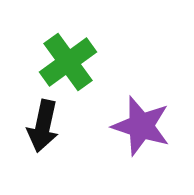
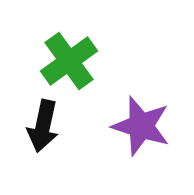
green cross: moved 1 px right, 1 px up
